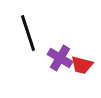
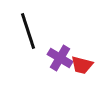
black line: moved 2 px up
